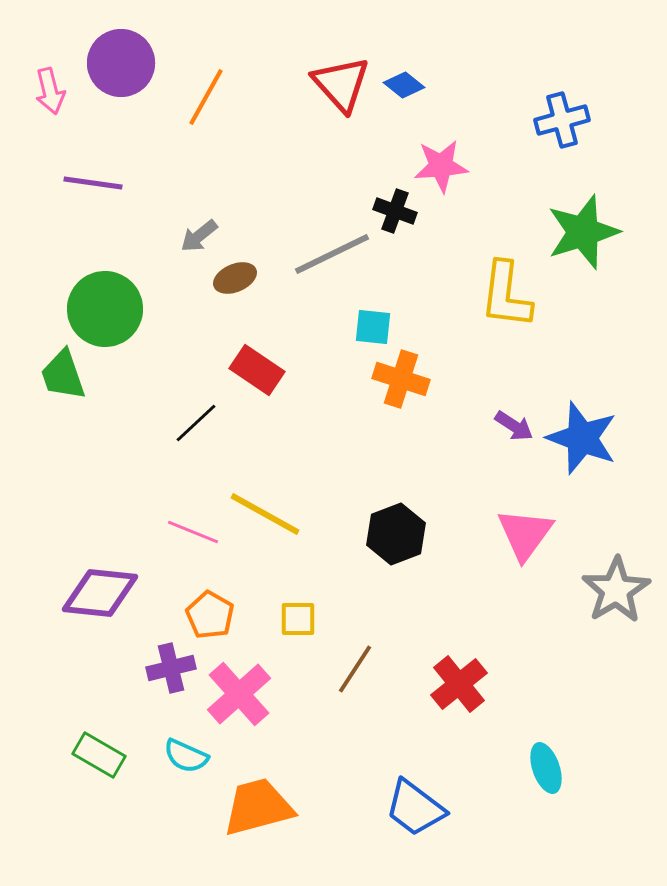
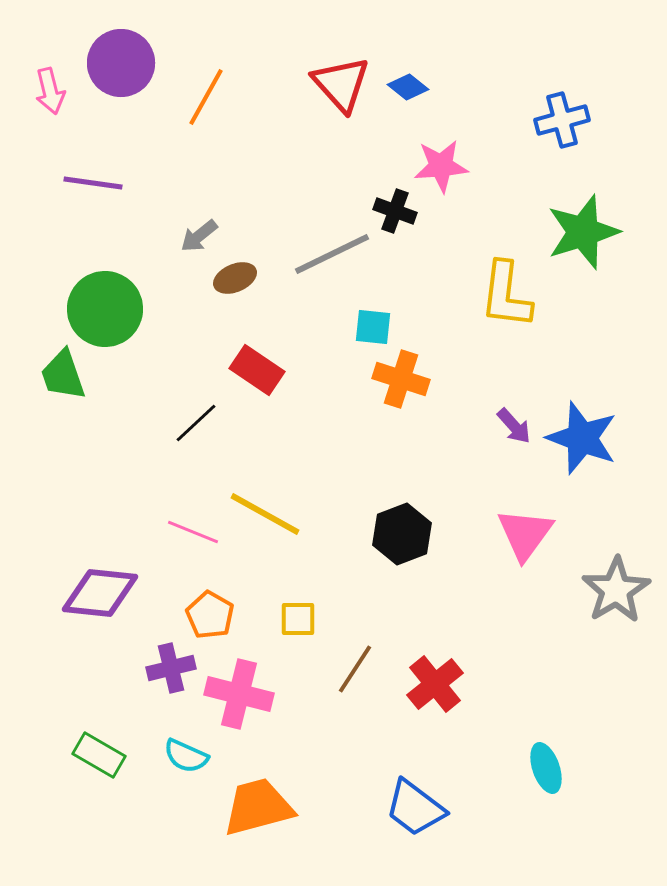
blue diamond: moved 4 px right, 2 px down
purple arrow: rotated 15 degrees clockwise
black hexagon: moved 6 px right
red cross: moved 24 px left
pink cross: rotated 34 degrees counterclockwise
